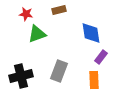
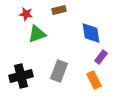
orange rectangle: rotated 24 degrees counterclockwise
